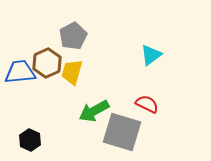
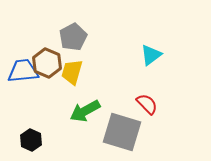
gray pentagon: moved 1 px down
brown hexagon: rotated 12 degrees counterclockwise
blue trapezoid: moved 3 px right, 1 px up
red semicircle: rotated 20 degrees clockwise
green arrow: moved 9 px left
black hexagon: moved 1 px right
